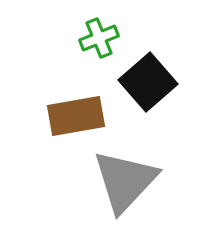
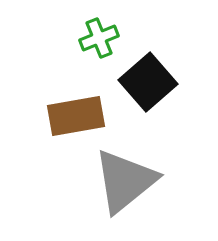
gray triangle: rotated 8 degrees clockwise
